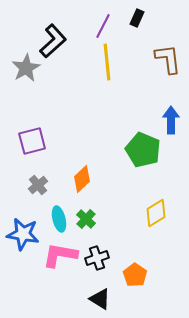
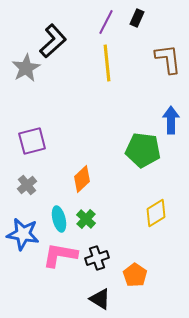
purple line: moved 3 px right, 4 px up
yellow line: moved 1 px down
green pentagon: rotated 16 degrees counterclockwise
gray cross: moved 11 px left
